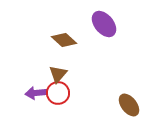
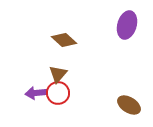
purple ellipse: moved 23 px right, 1 px down; rotated 56 degrees clockwise
brown ellipse: rotated 20 degrees counterclockwise
